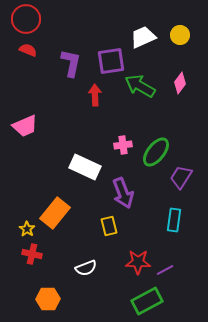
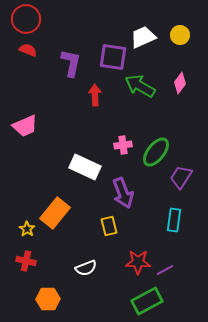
purple square: moved 2 px right, 4 px up; rotated 16 degrees clockwise
red cross: moved 6 px left, 7 px down
